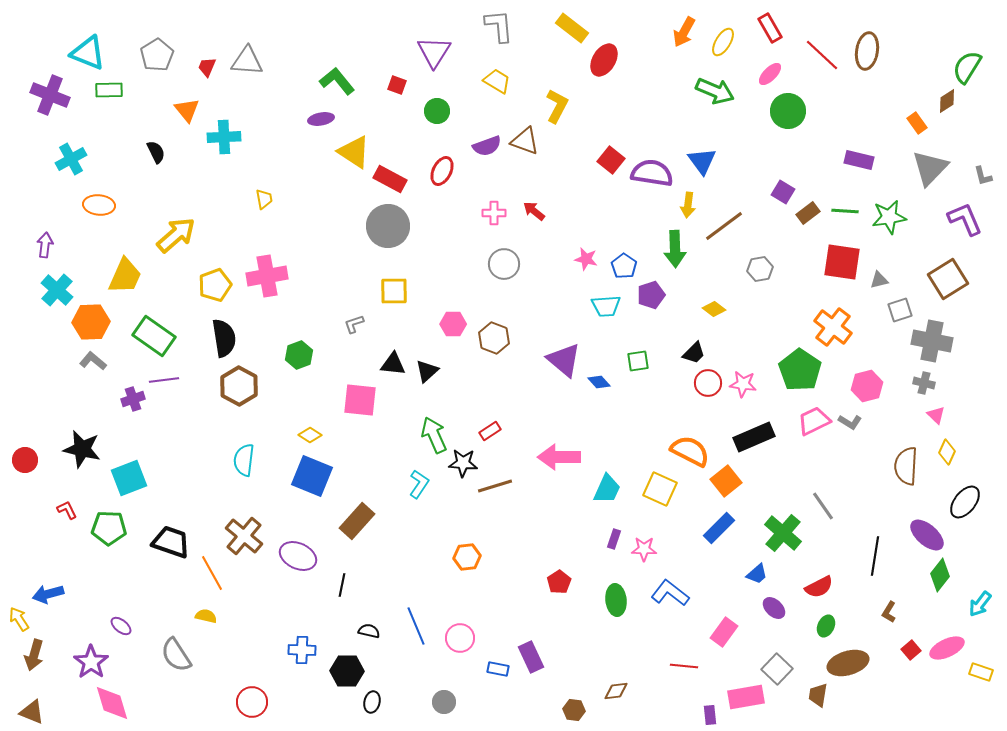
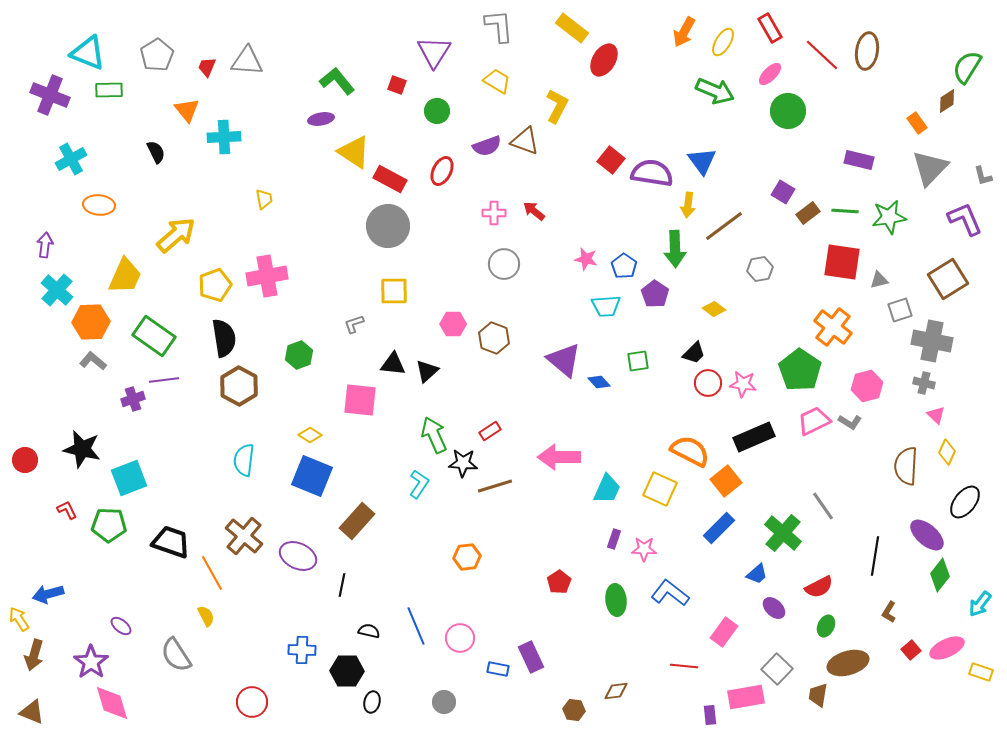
purple pentagon at (651, 295): moved 4 px right, 1 px up; rotated 20 degrees counterclockwise
green pentagon at (109, 528): moved 3 px up
yellow semicircle at (206, 616): rotated 50 degrees clockwise
